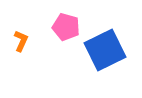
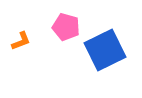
orange L-shape: rotated 45 degrees clockwise
